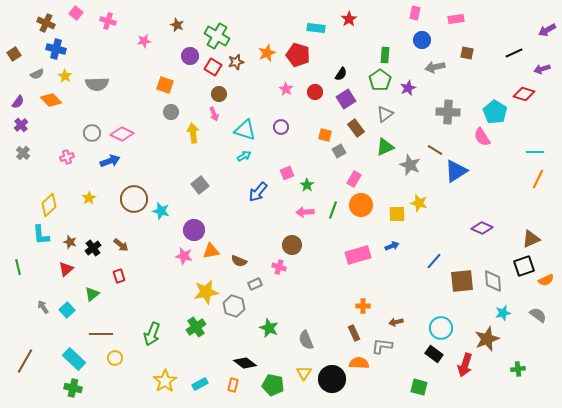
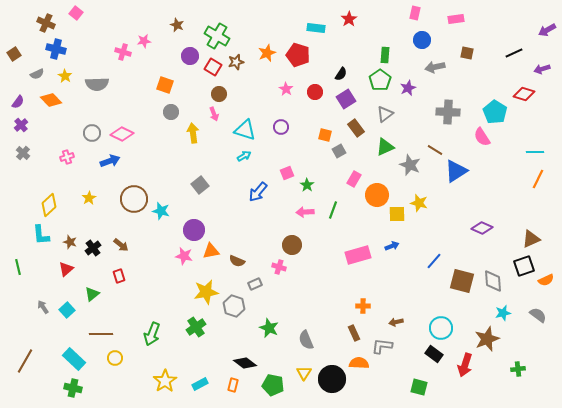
pink cross at (108, 21): moved 15 px right, 31 px down
orange circle at (361, 205): moved 16 px right, 10 px up
brown semicircle at (239, 261): moved 2 px left
brown square at (462, 281): rotated 20 degrees clockwise
